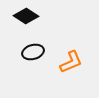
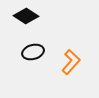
orange L-shape: rotated 25 degrees counterclockwise
